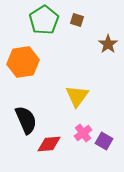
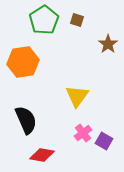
red diamond: moved 7 px left, 11 px down; rotated 15 degrees clockwise
